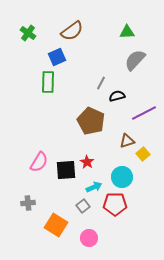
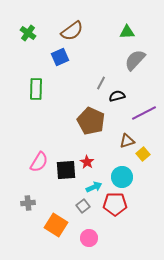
blue square: moved 3 px right
green rectangle: moved 12 px left, 7 px down
